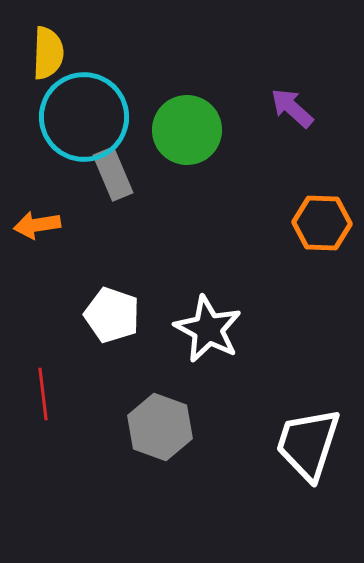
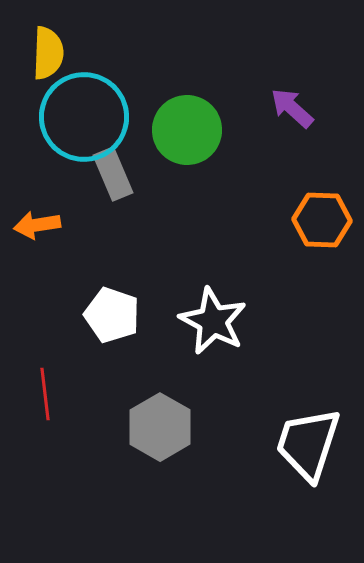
orange hexagon: moved 3 px up
white star: moved 5 px right, 8 px up
red line: moved 2 px right
gray hexagon: rotated 10 degrees clockwise
